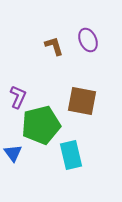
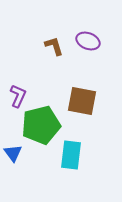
purple ellipse: moved 1 px down; rotated 45 degrees counterclockwise
purple L-shape: moved 1 px up
cyan rectangle: rotated 20 degrees clockwise
